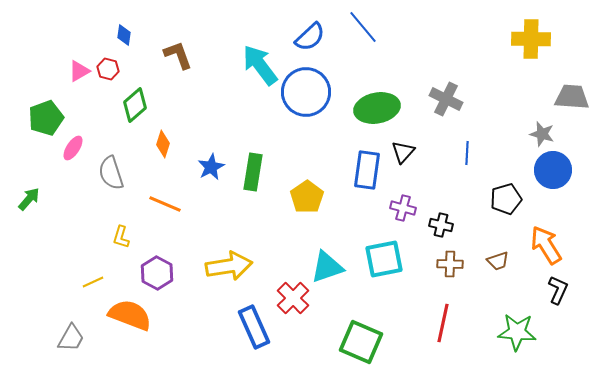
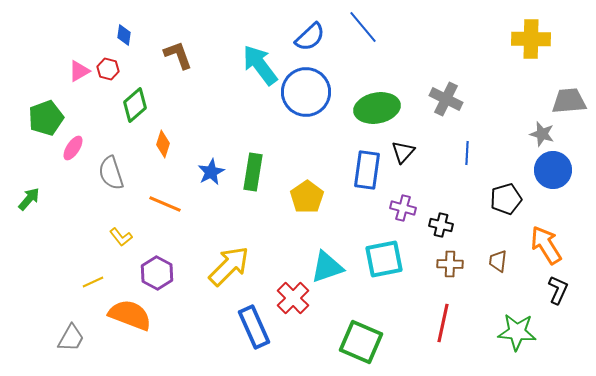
gray trapezoid at (572, 97): moved 3 px left, 4 px down; rotated 9 degrees counterclockwise
blue star at (211, 167): moved 5 px down
yellow L-shape at (121, 237): rotated 55 degrees counterclockwise
brown trapezoid at (498, 261): rotated 115 degrees clockwise
yellow arrow at (229, 266): rotated 36 degrees counterclockwise
